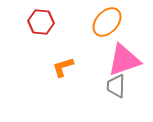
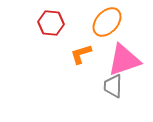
red hexagon: moved 10 px right, 1 px down
orange L-shape: moved 18 px right, 13 px up
gray trapezoid: moved 3 px left
